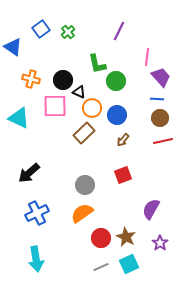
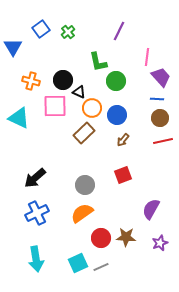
blue triangle: rotated 24 degrees clockwise
green L-shape: moved 1 px right, 2 px up
orange cross: moved 2 px down
black arrow: moved 6 px right, 5 px down
brown star: rotated 24 degrees counterclockwise
purple star: rotated 14 degrees clockwise
cyan square: moved 51 px left, 1 px up
